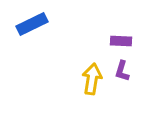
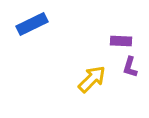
purple L-shape: moved 8 px right, 4 px up
yellow arrow: rotated 36 degrees clockwise
